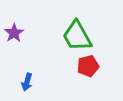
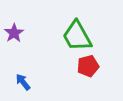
blue arrow: moved 4 px left; rotated 126 degrees clockwise
